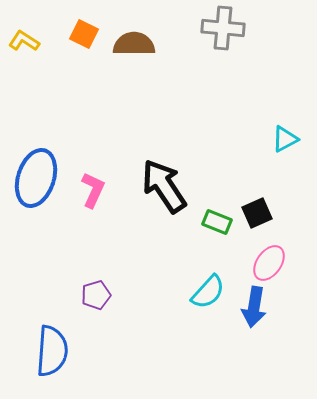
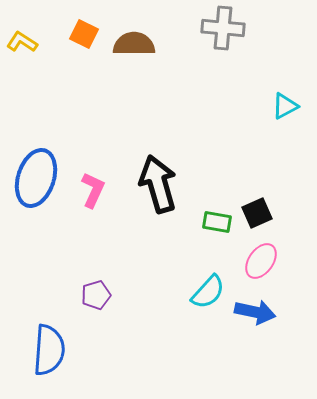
yellow L-shape: moved 2 px left, 1 px down
cyan triangle: moved 33 px up
black arrow: moved 6 px left, 2 px up; rotated 18 degrees clockwise
green rectangle: rotated 12 degrees counterclockwise
pink ellipse: moved 8 px left, 2 px up
blue arrow: moved 1 px right, 5 px down; rotated 87 degrees counterclockwise
blue semicircle: moved 3 px left, 1 px up
